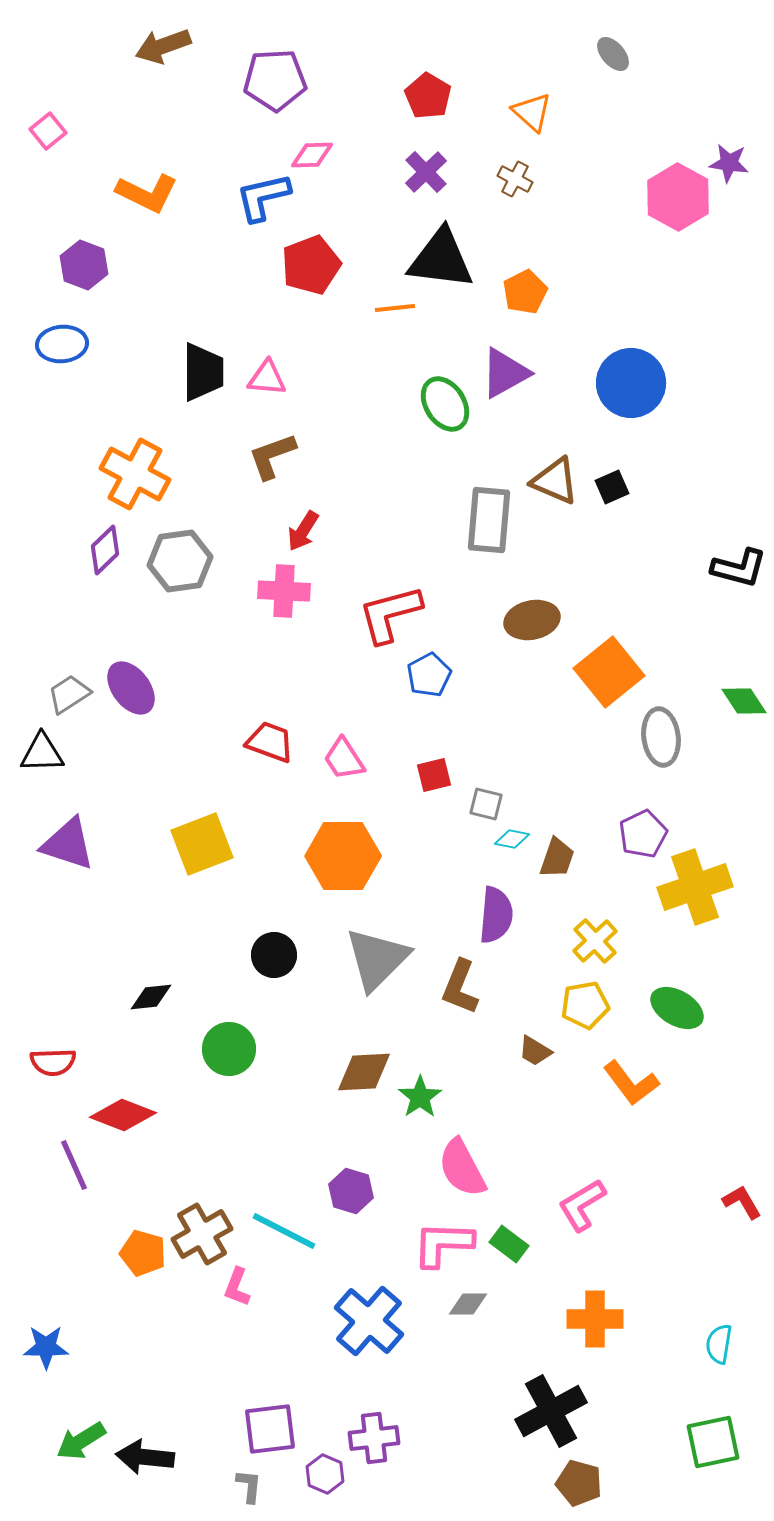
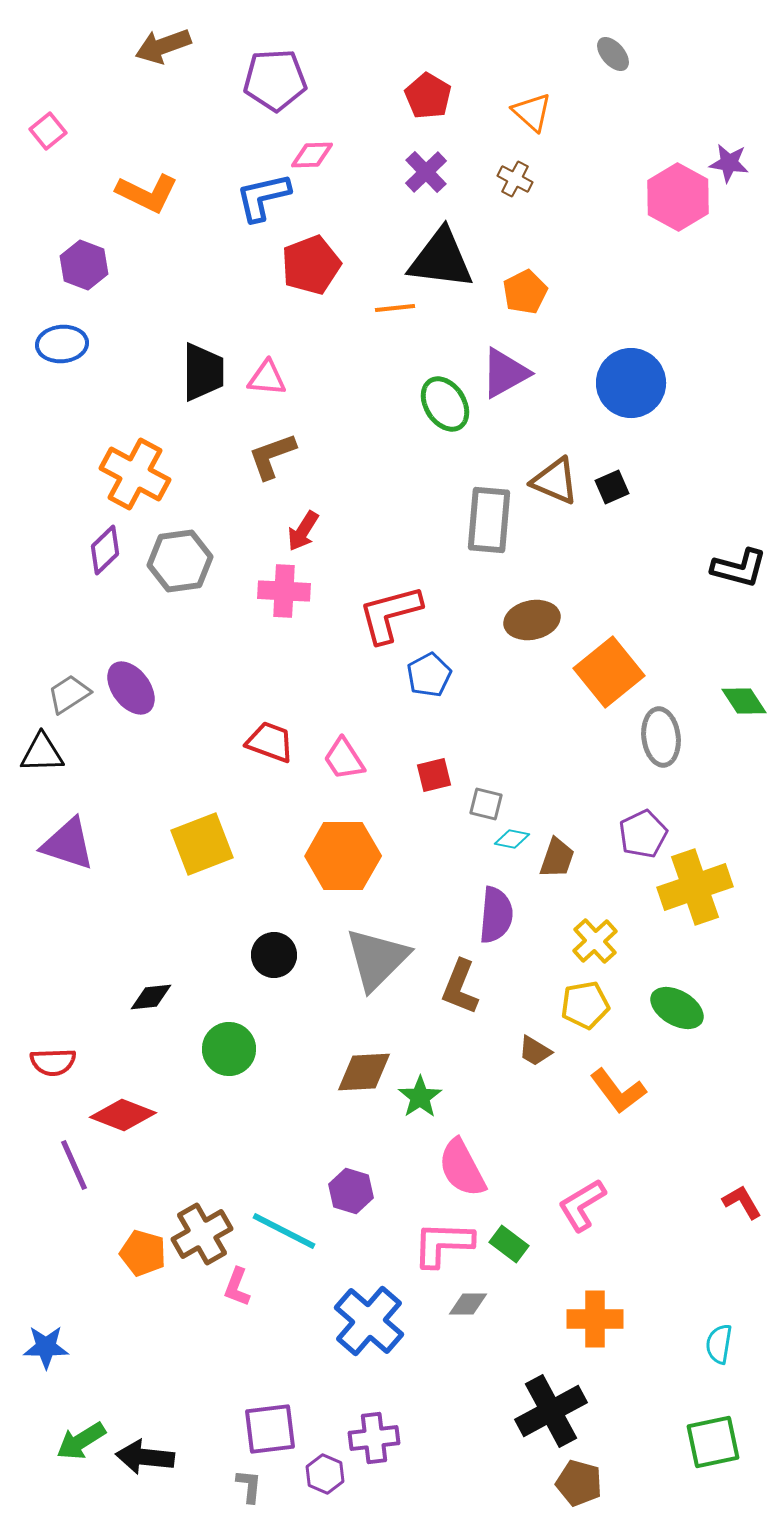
orange L-shape at (631, 1083): moved 13 px left, 8 px down
